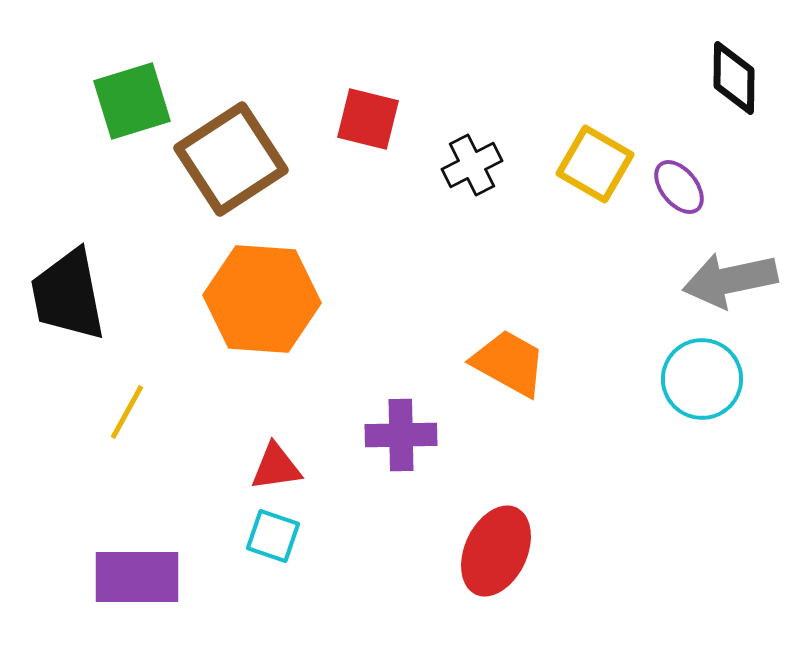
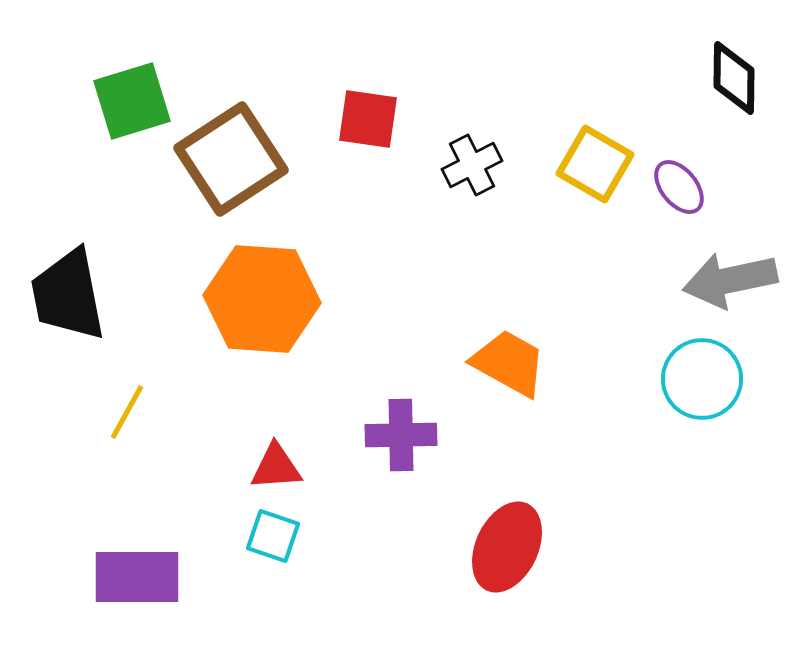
red square: rotated 6 degrees counterclockwise
red triangle: rotated 4 degrees clockwise
red ellipse: moved 11 px right, 4 px up
